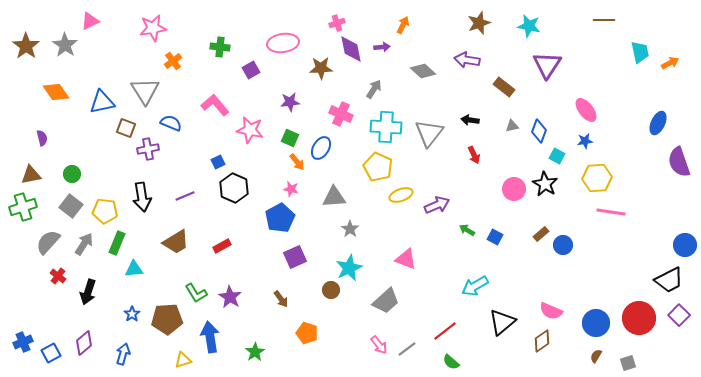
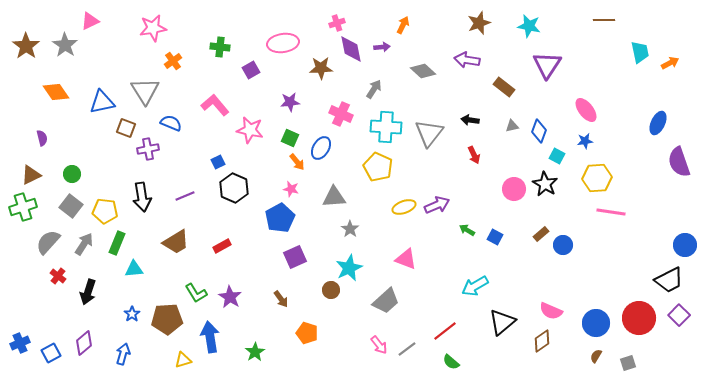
brown triangle at (31, 175): rotated 15 degrees counterclockwise
yellow ellipse at (401, 195): moved 3 px right, 12 px down
blue cross at (23, 342): moved 3 px left, 1 px down
